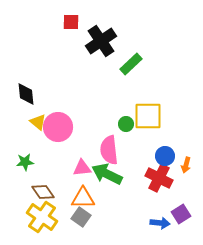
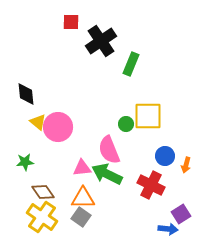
green rectangle: rotated 25 degrees counterclockwise
pink semicircle: rotated 16 degrees counterclockwise
red cross: moved 8 px left, 7 px down
blue arrow: moved 8 px right, 6 px down
